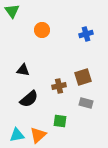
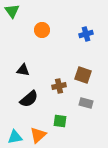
brown square: moved 2 px up; rotated 36 degrees clockwise
cyan triangle: moved 2 px left, 2 px down
